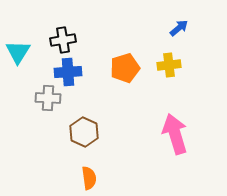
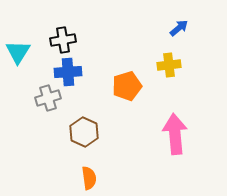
orange pentagon: moved 2 px right, 18 px down
gray cross: rotated 20 degrees counterclockwise
pink arrow: rotated 12 degrees clockwise
